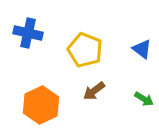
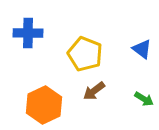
blue cross: rotated 12 degrees counterclockwise
yellow pentagon: moved 4 px down
orange hexagon: moved 3 px right
